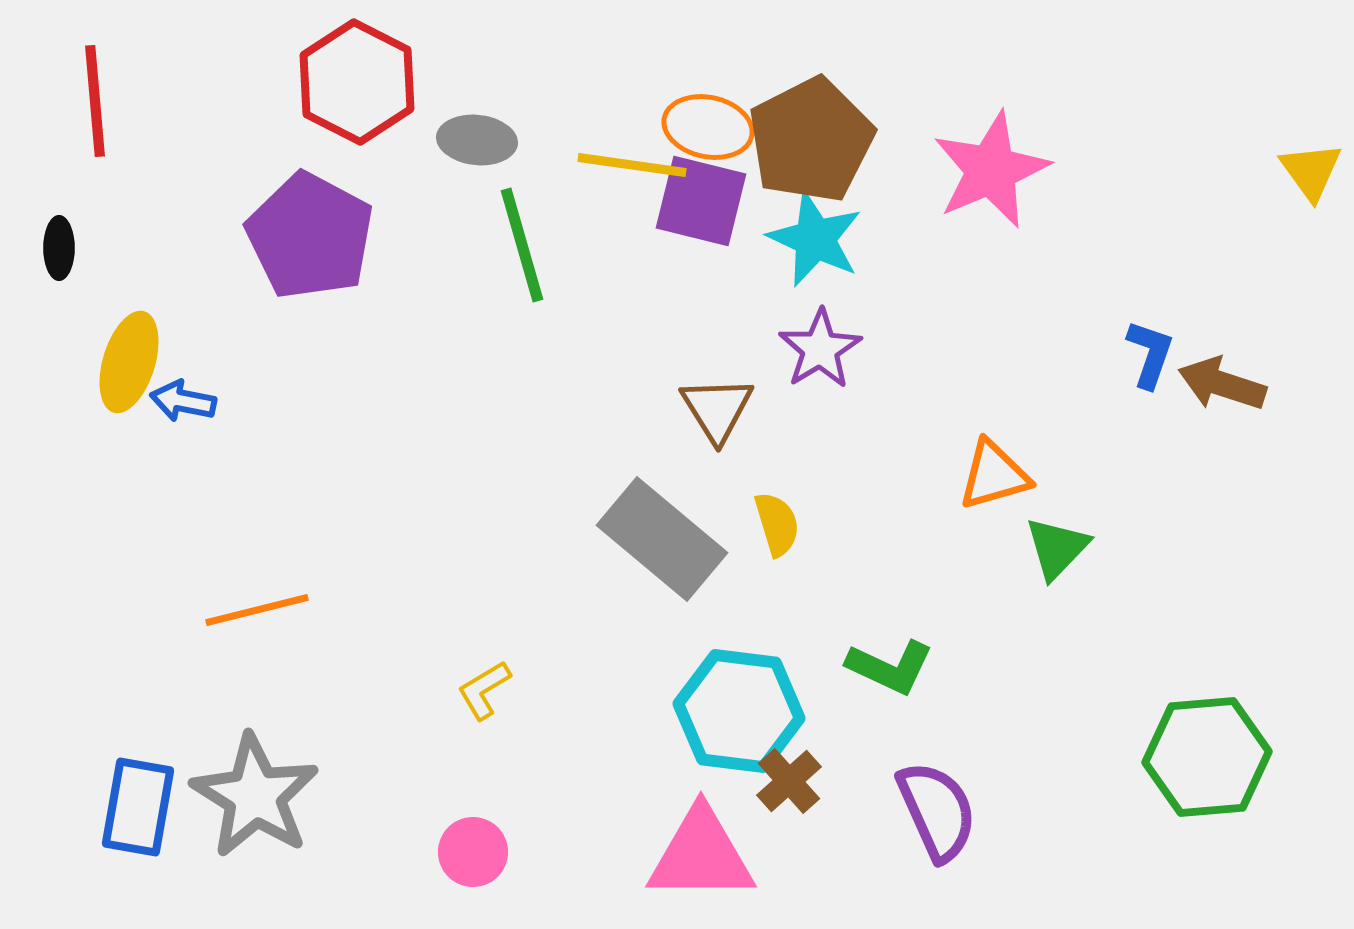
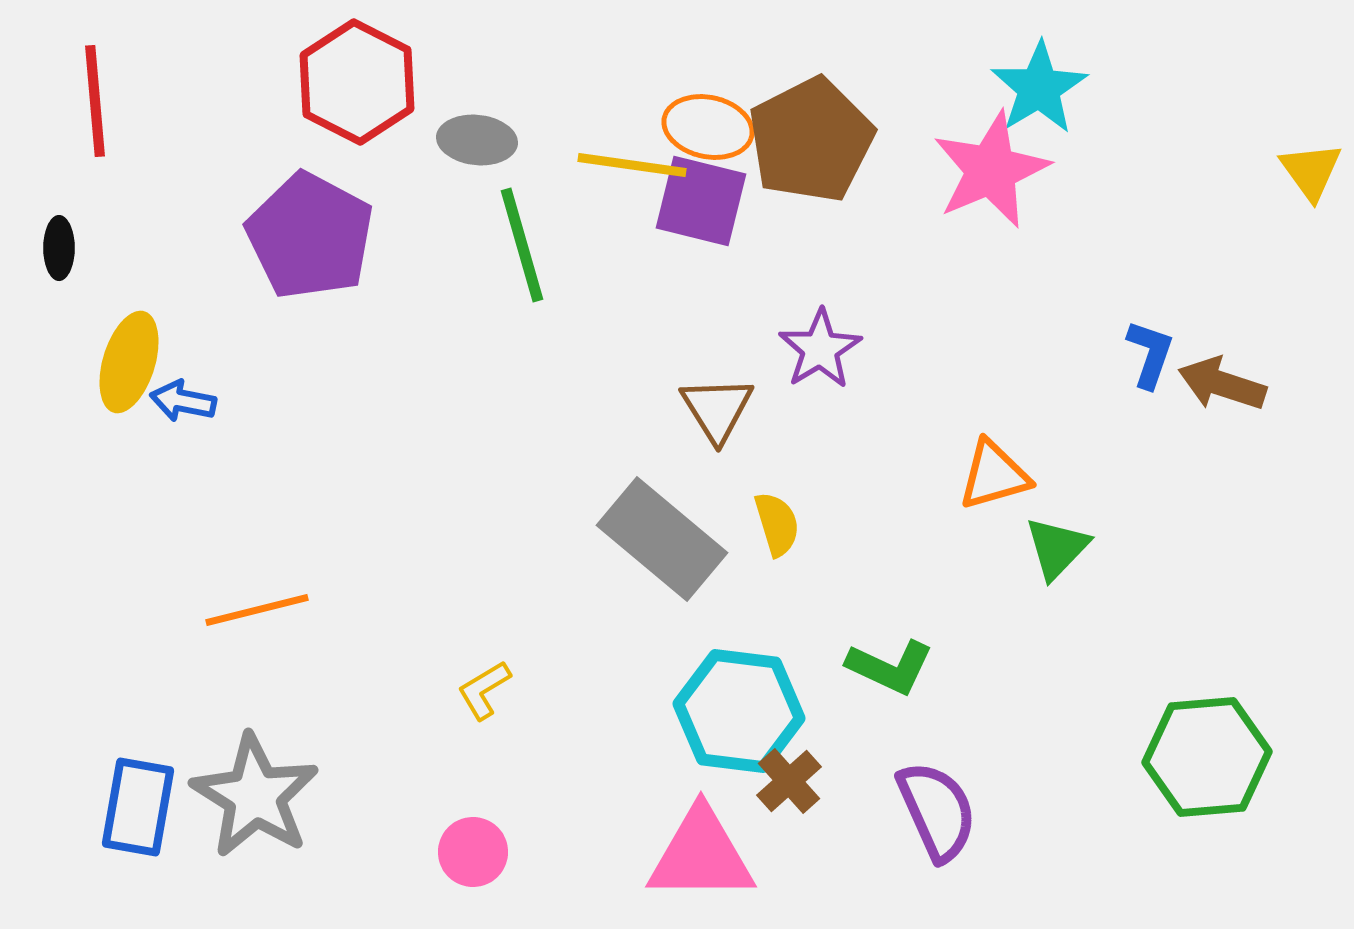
cyan star: moved 224 px right, 151 px up; rotated 16 degrees clockwise
